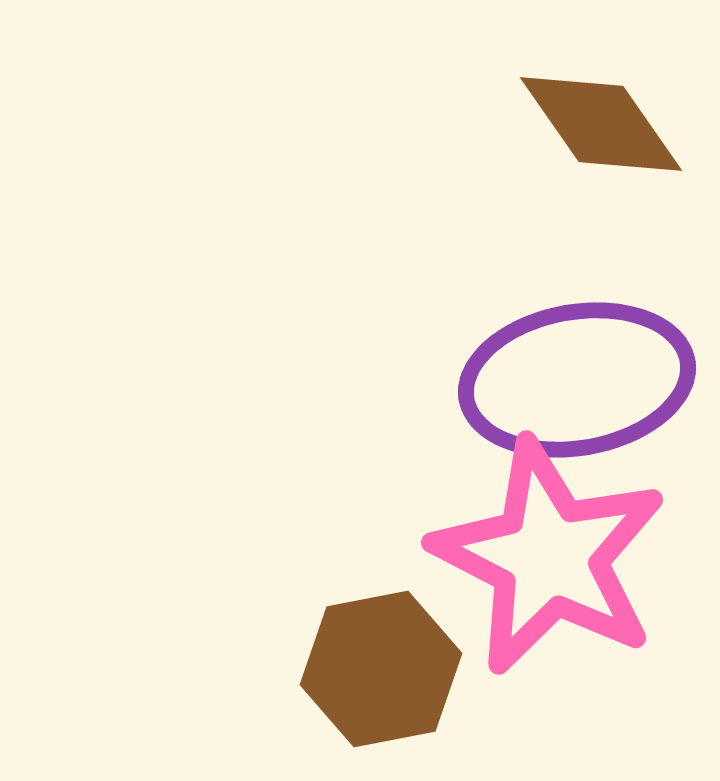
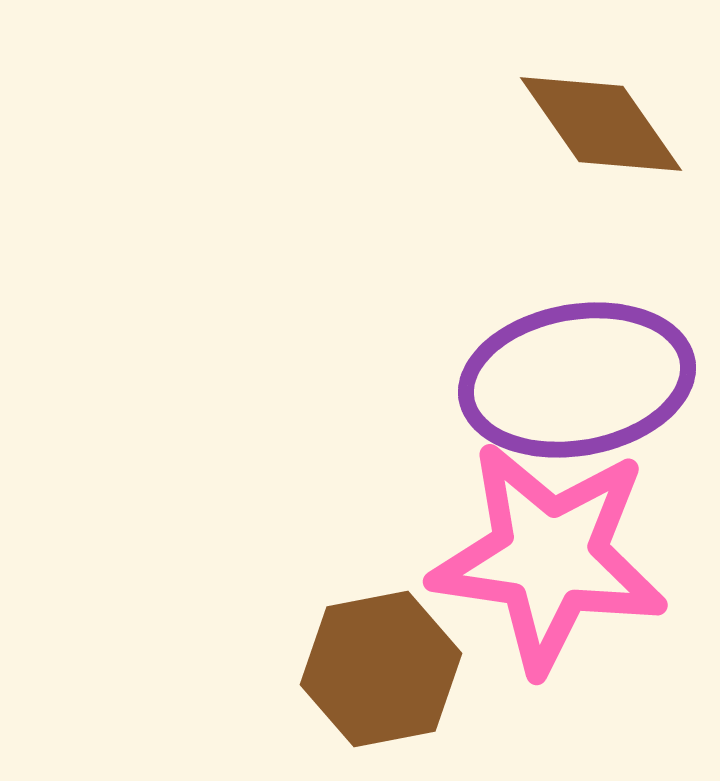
pink star: rotated 19 degrees counterclockwise
